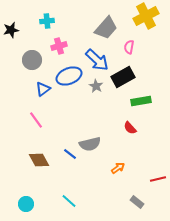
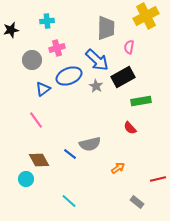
gray trapezoid: rotated 40 degrees counterclockwise
pink cross: moved 2 px left, 2 px down
cyan circle: moved 25 px up
